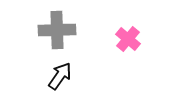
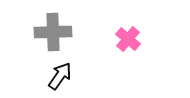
gray cross: moved 4 px left, 2 px down
